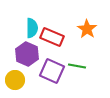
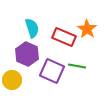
cyan semicircle: rotated 18 degrees counterclockwise
red rectangle: moved 12 px right
yellow circle: moved 3 px left
